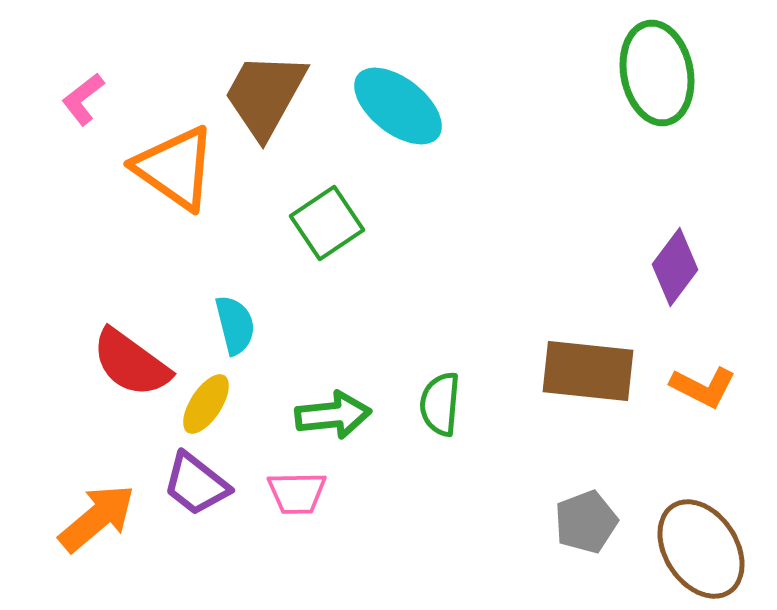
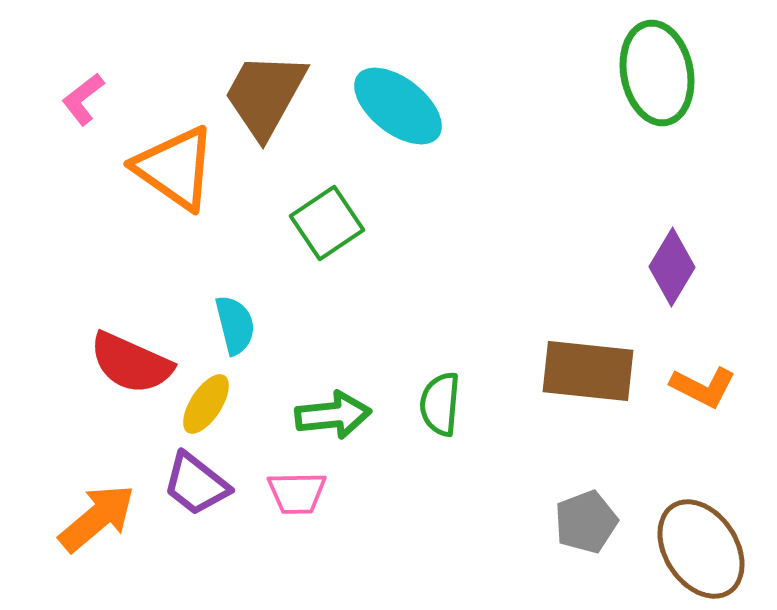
purple diamond: moved 3 px left; rotated 6 degrees counterclockwise
red semicircle: rotated 12 degrees counterclockwise
